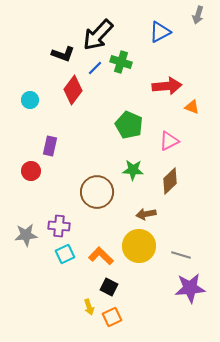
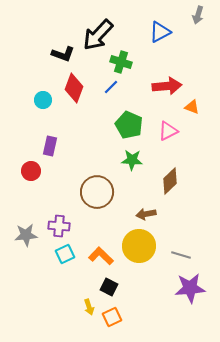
blue line: moved 16 px right, 19 px down
red diamond: moved 1 px right, 2 px up; rotated 16 degrees counterclockwise
cyan circle: moved 13 px right
pink triangle: moved 1 px left, 10 px up
green star: moved 1 px left, 10 px up
